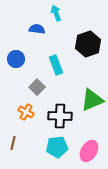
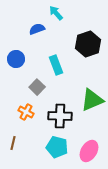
cyan arrow: rotated 21 degrees counterclockwise
blue semicircle: rotated 28 degrees counterclockwise
cyan pentagon: rotated 20 degrees clockwise
